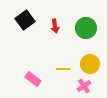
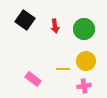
black square: rotated 18 degrees counterclockwise
green circle: moved 2 px left, 1 px down
yellow circle: moved 4 px left, 3 px up
pink cross: rotated 24 degrees clockwise
